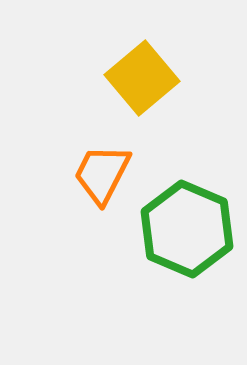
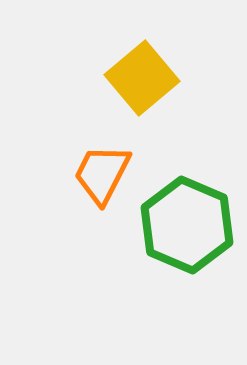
green hexagon: moved 4 px up
